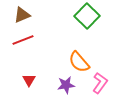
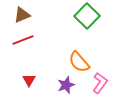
purple star: rotated 12 degrees counterclockwise
